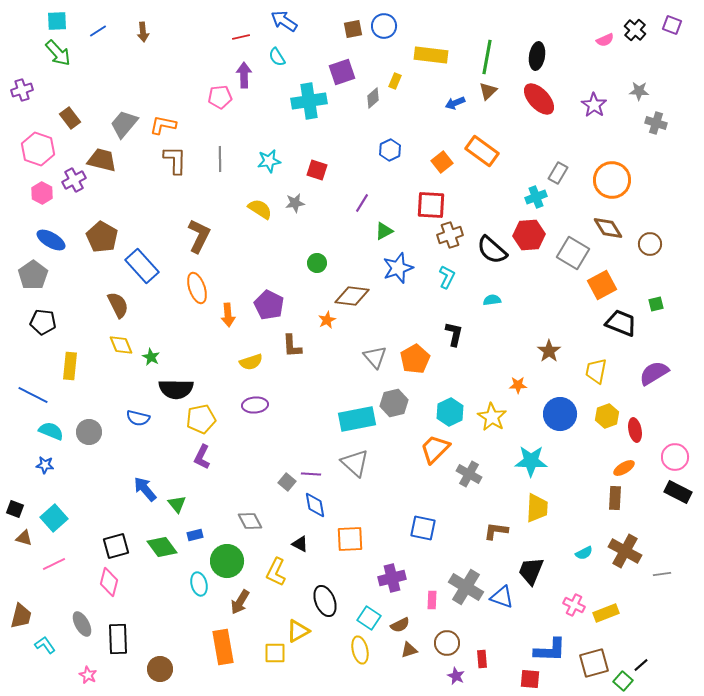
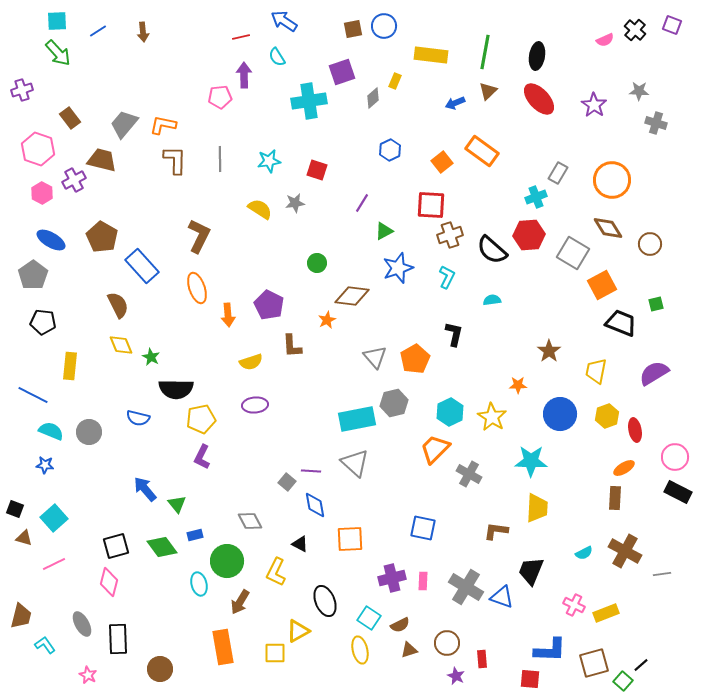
green line at (487, 57): moved 2 px left, 5 px up
purple line at (311, 474): moved 3 px up
pink rectangle at (432, 600): moved 9 px left, 19 px up
